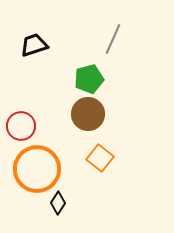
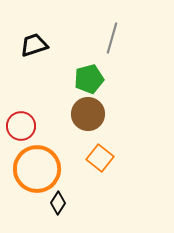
gray line: moved 1 px left, 1 px up; rotated 8 degrees counterclockwise
